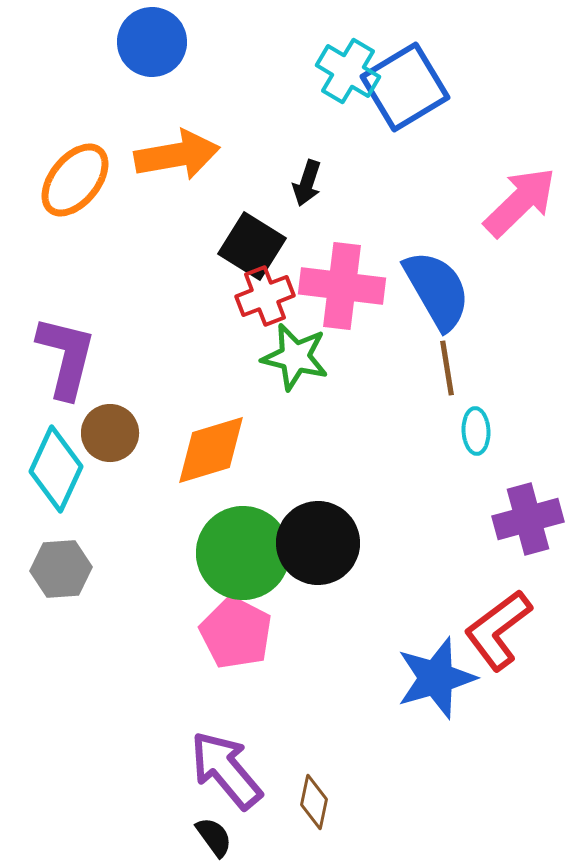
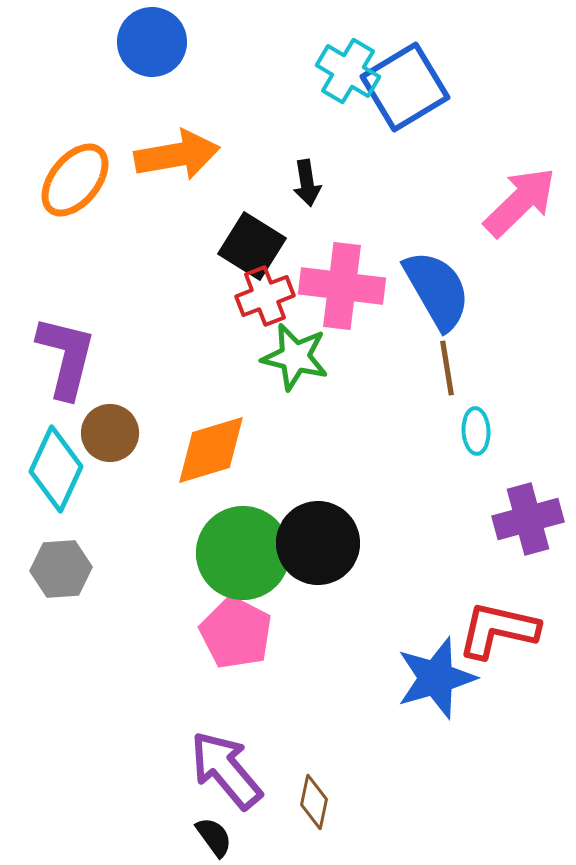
black arrow: rotated 27 degrees counterclockwise
red L-shape: rotated 50 degrees clockwise
